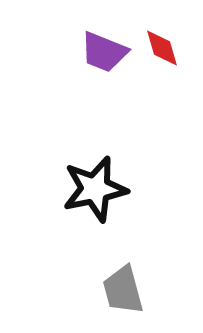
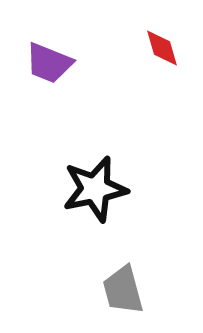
purple trapezoid: moved 55 px left, 11 px down
